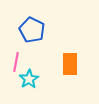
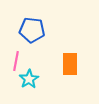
blue pentagon: rotated 20 degrees counterclockwise
pink line: moved 1 px up
